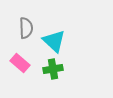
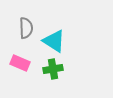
cyan triangle: rotated 10 degrees counterclockwise
pink rectangle: rotated 18 degrees counterclockwise
